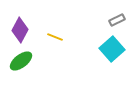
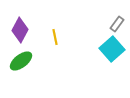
gray rectangle: moved 4 px down; rotated 28 degrees counterclockwise
yellow line: rotated 56 degrees clockwise
